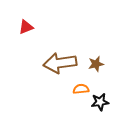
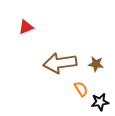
brown star: rotated 21 degrees clockwise
orange semicircle: rotated 63 degrees clockwise
